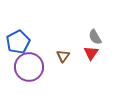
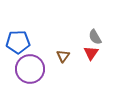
blue pentagon: rotated 25 degrees clockwise
purple circle: moved 1 px right, 2 px down
